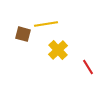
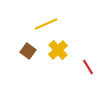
yellow line: rotated 15 degrees counterclockwise
brown square: moved 5 px right, 17 px down; rotated 21 degrees clockwise
